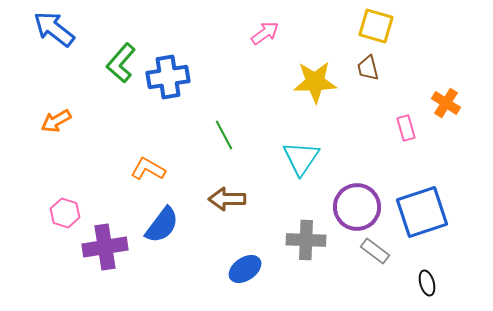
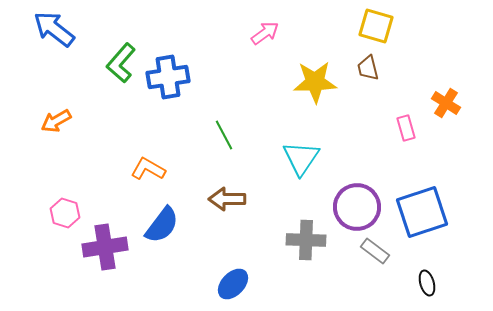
blue ellipse: moved 12 px left, 15 px down; rotated 12 degrees counterclockwise
